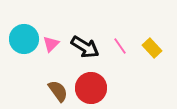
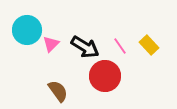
cyan circle: moved 3 px right, 9 px up
yellow rectangle: moved 3 px left, 3 px up
red circle: moved 14 px right, 12 px up
